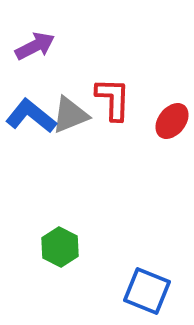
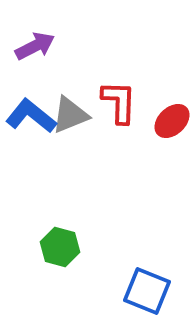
red L-shape: moved 6 px right, 3 px down
red ellipse: rotated 9 degrees clockwise
green hexagon: rotated 12 degrees counterclockwise
